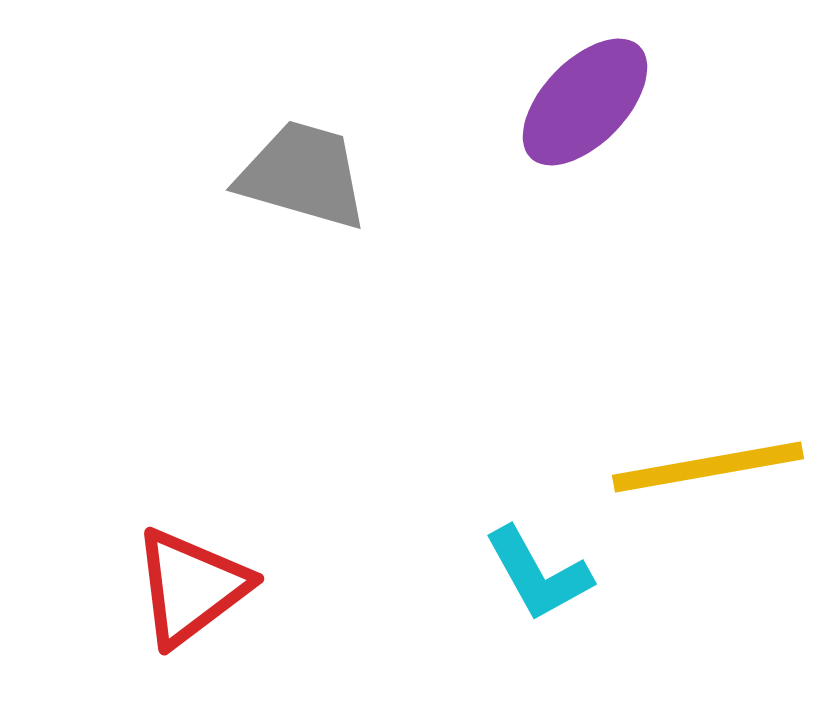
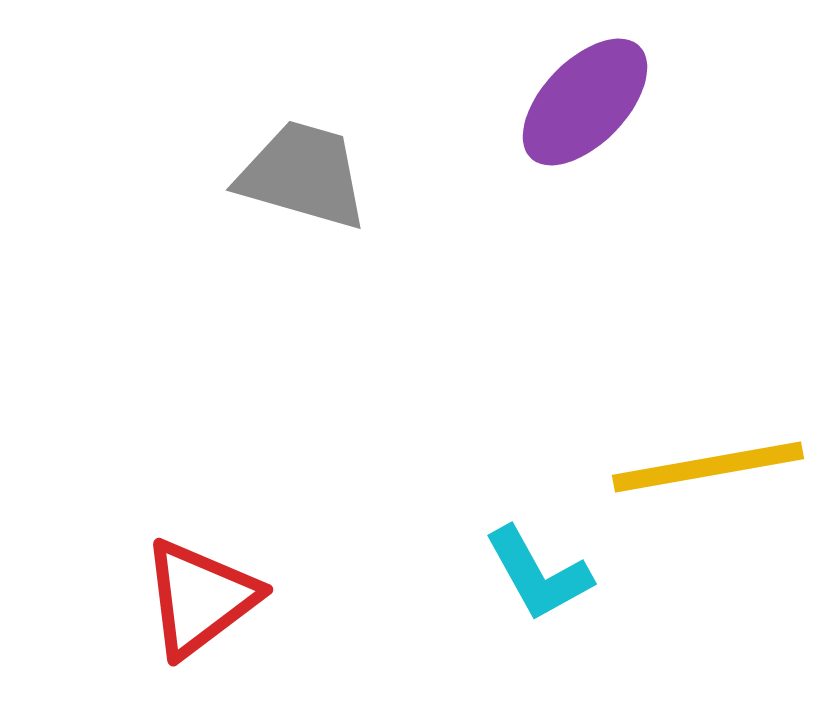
red triangle: moved 9 px right, 11 px down
